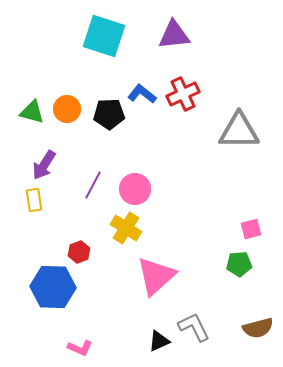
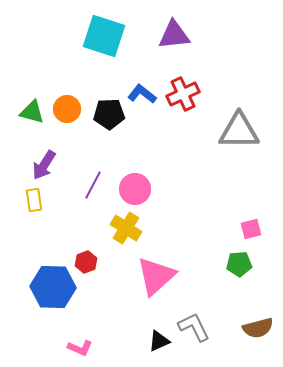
red hexagon: moved 7 px right, 10 px down
